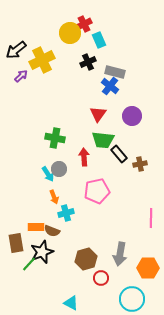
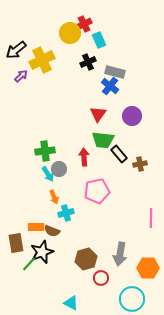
green cross: moved 10 px left, 13 px down; rotated 18 degrees counterclockwise
